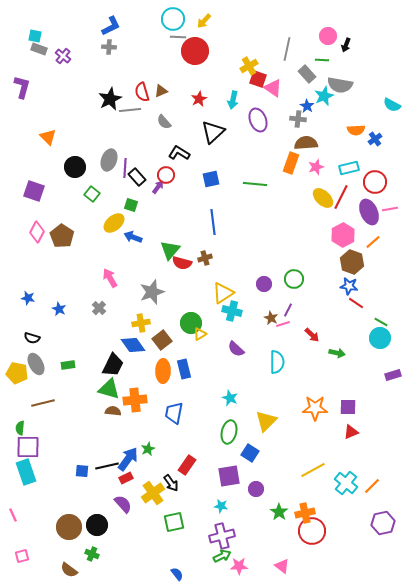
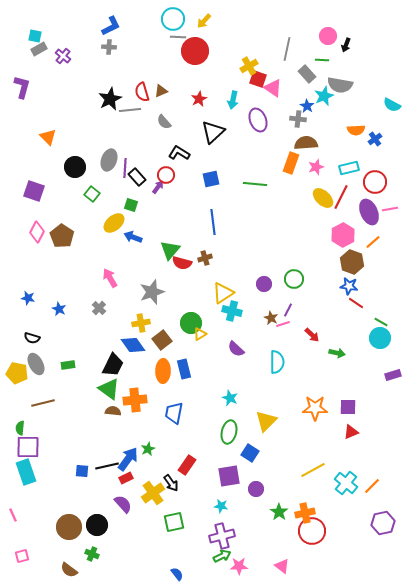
gray rectangle at (39, 49): rotated 49 degrees counterclockwise
green triangle at (109, 389): rotated 20 degrees clockwise
